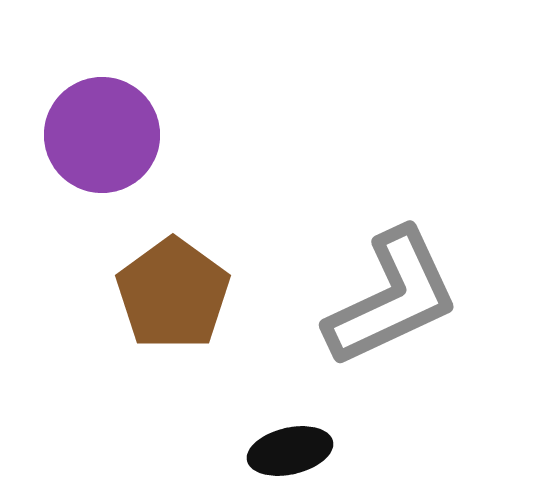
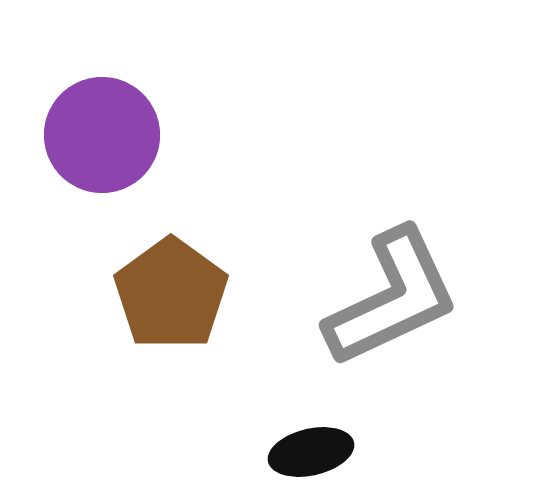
brown pentagon: moved 2 px left
black ellipse: moved 21 px right, 1 px down
